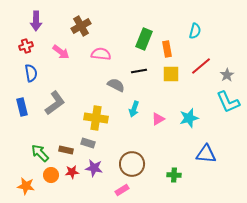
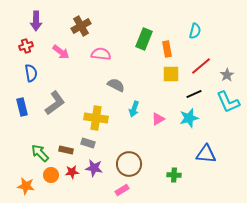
black line: moved 55 px right, 23 px down; rotated 14 degrees counterclockwise
brown circle: moved 3 px left
